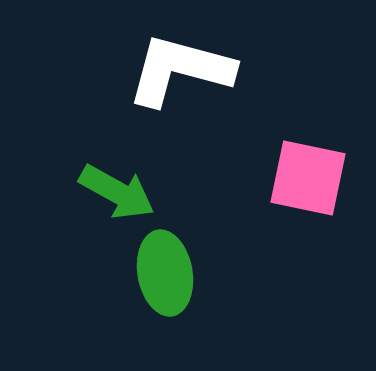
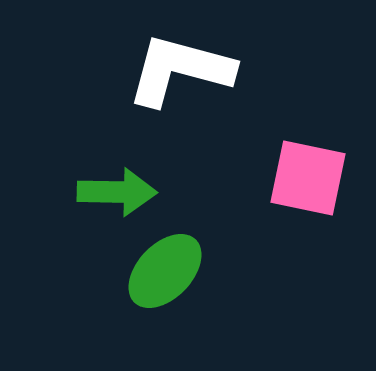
green arrow: rotated 28 degrees counterclockwise
green ellipse: moved 2 px up; rotated 54 degrees clockwise
